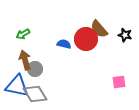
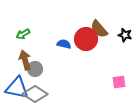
blue triangle: moved 2 px down
gray diamond: rotated 25 degrees counterclockwise
